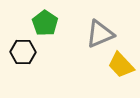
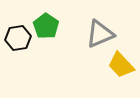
green pentagon: moved 1 px right, 3 px down
black hexagon: moved 5 px left, 14 px up; rotated 10 degrees counterclockwise
